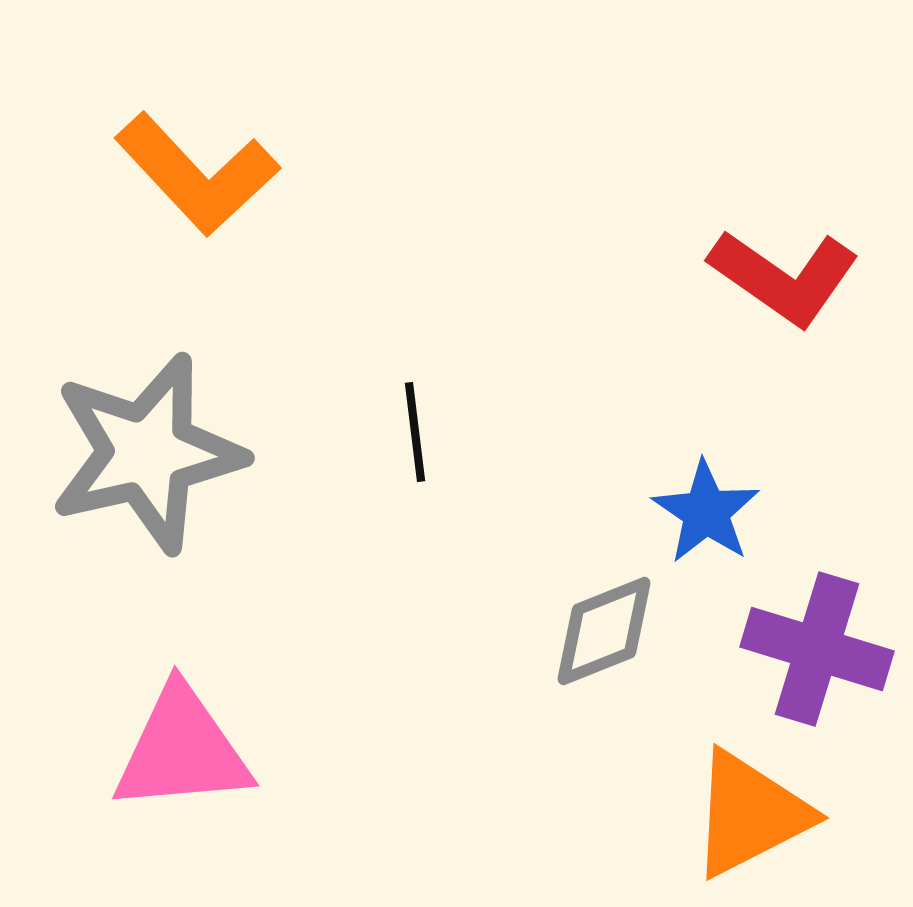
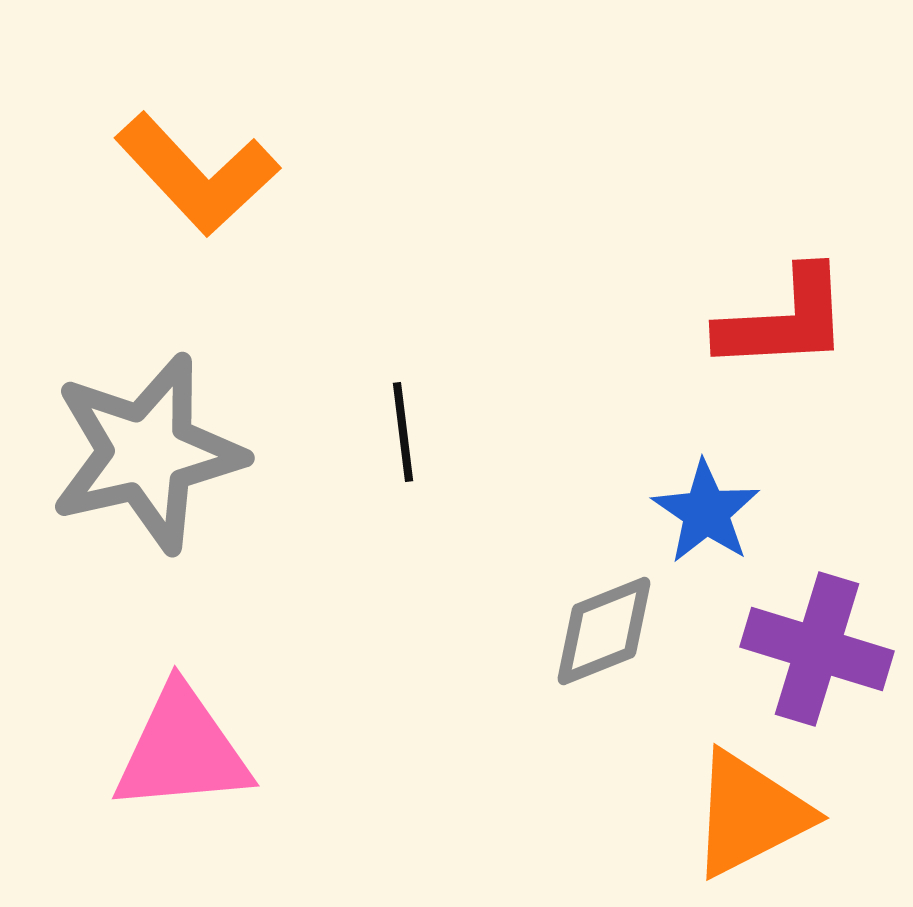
red L-shape: moved 43 px down; rotated 38 degrees counterclockwise
black line: moved 12 px left
